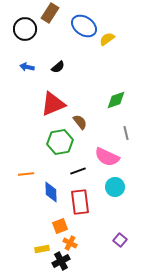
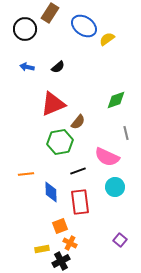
brown semicircle: moved 2 px left; rotated 77 degrees clockwise
